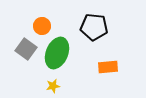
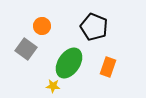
black pentagon: rotated 16 degrees clockwise
green ellipse: moved 12 px right, 10 px down; rotated 12 degrees clockwise
orange rectangle: rotated 66 degrees counterclockwise
yellow star: rotated 16 degrees clockwise
